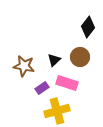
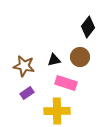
black triangle: rotated 32 degrees clockwise
pink rectangle: moved 1 px left
purple rectangle: moved 15 px left, 5 px down
yellow cross: rotated 15 degrees clockwise
